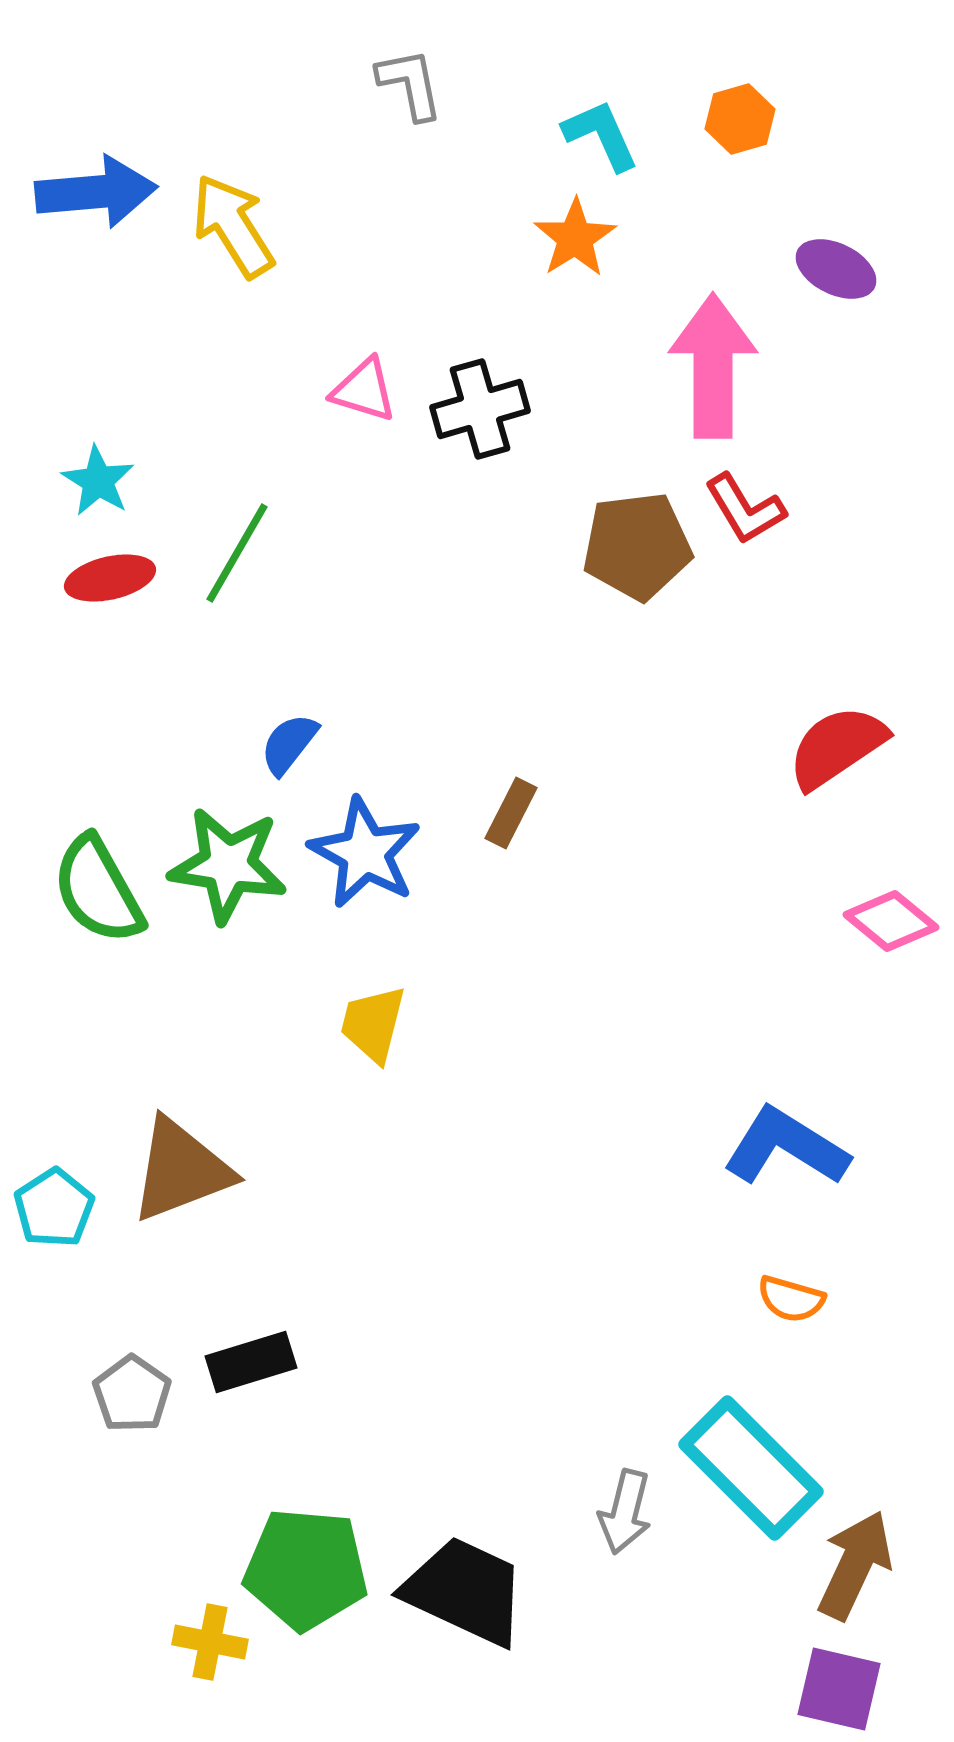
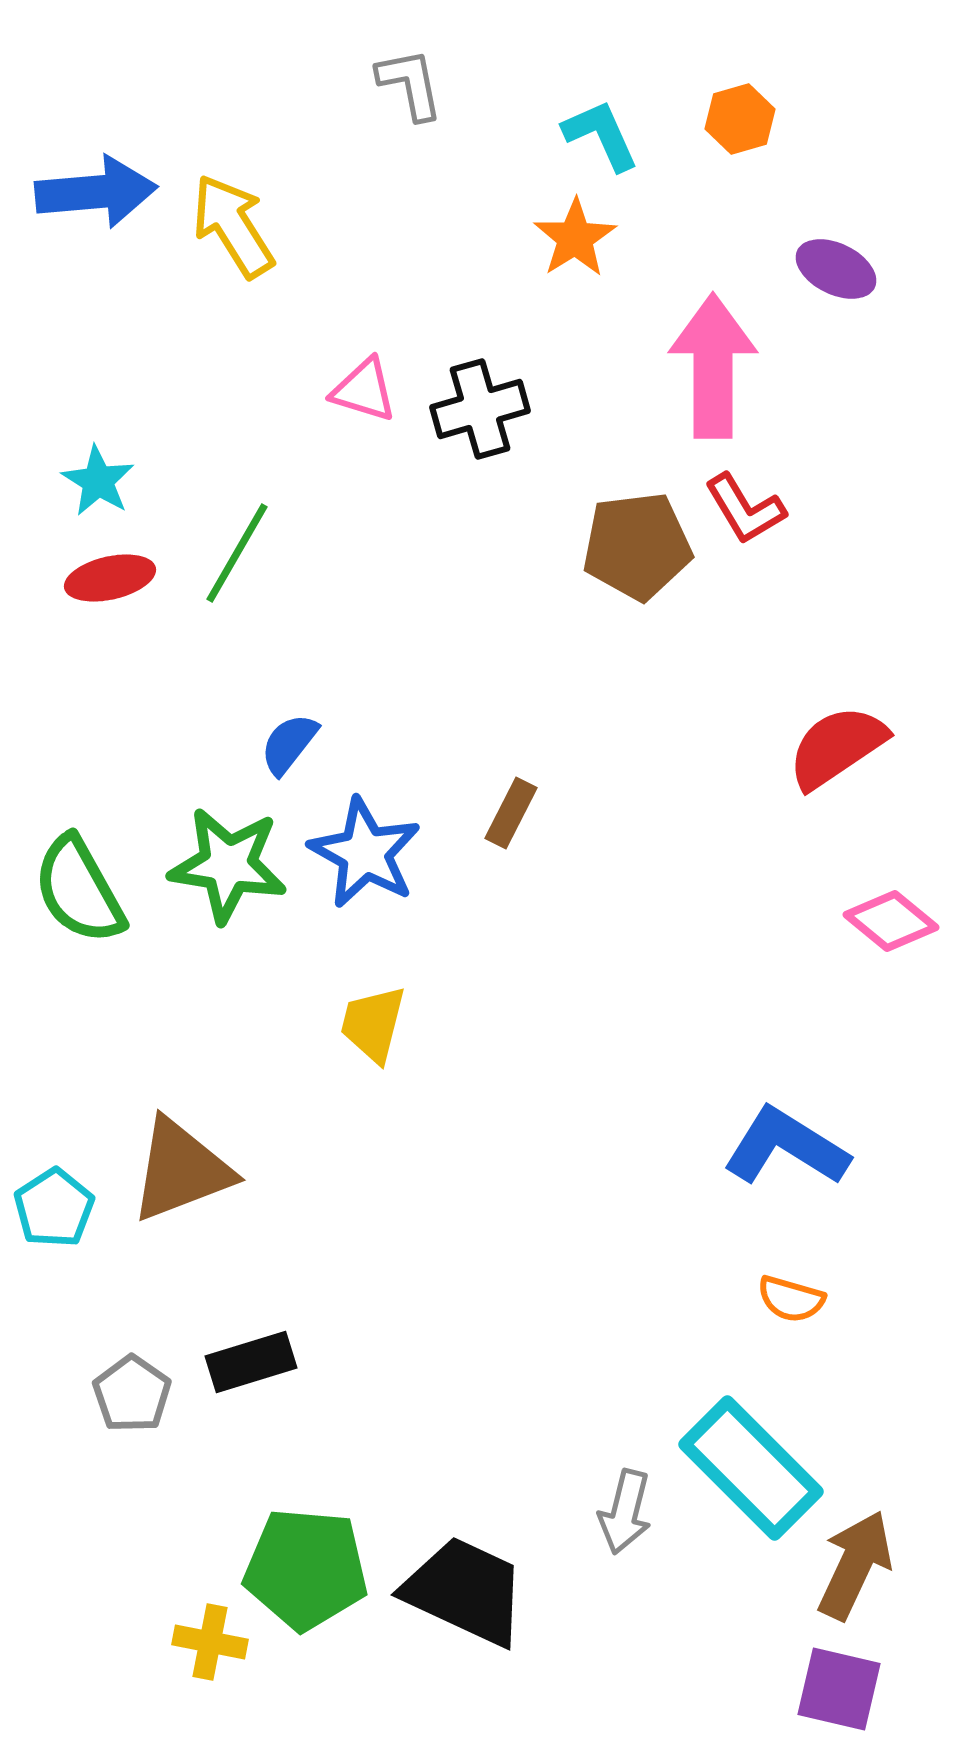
green semicircle: moved 19 px left
